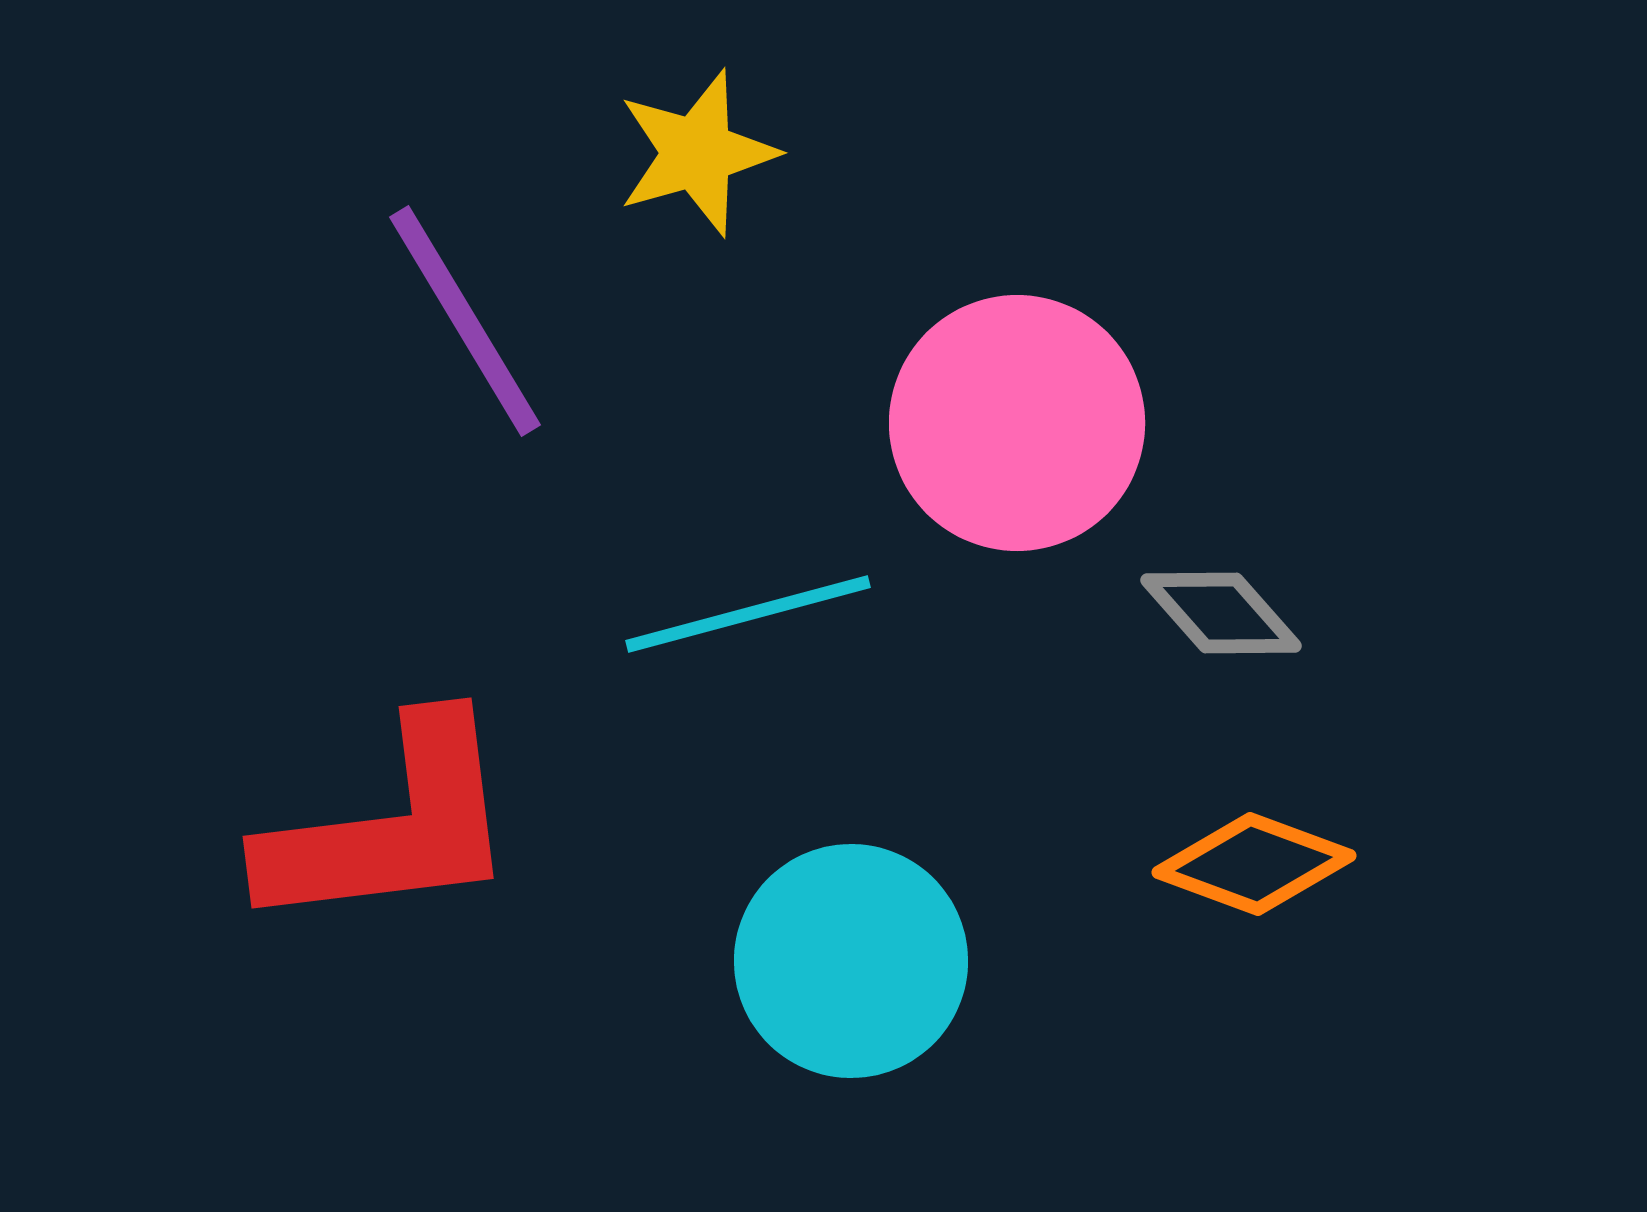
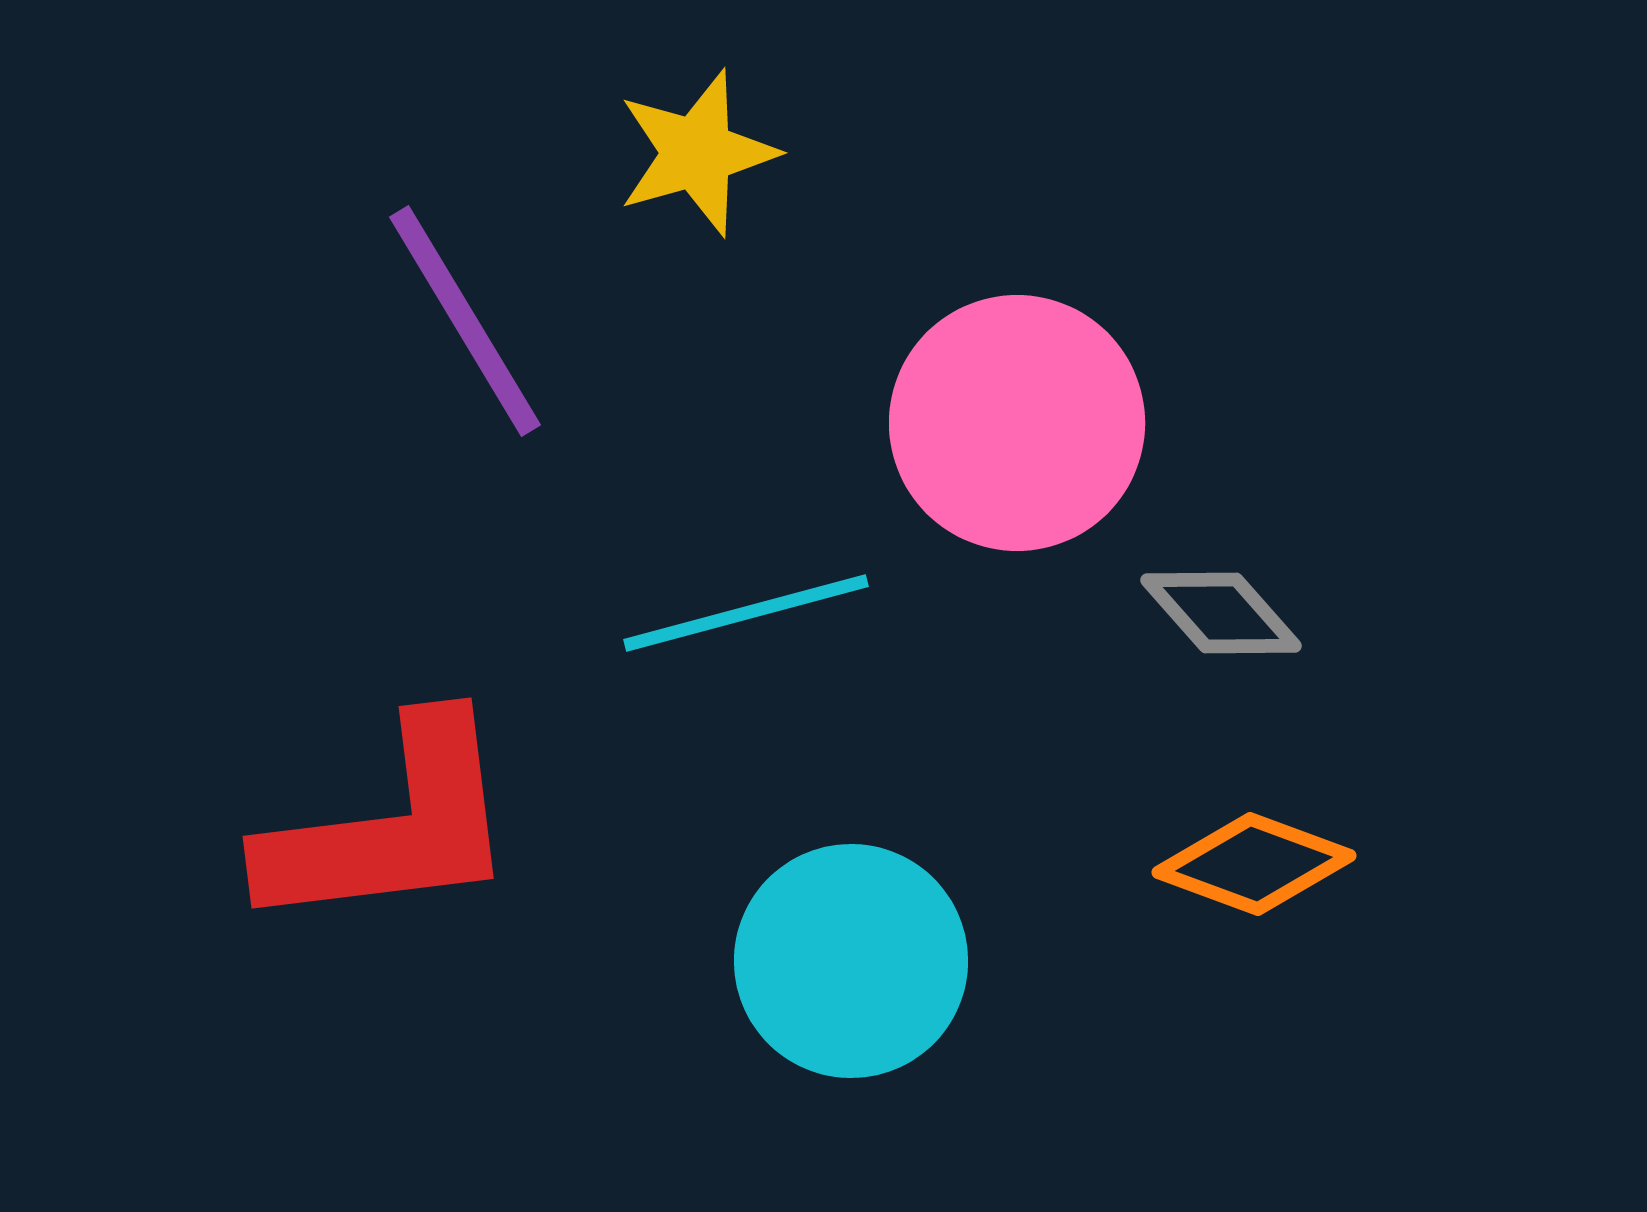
cyan line: moved 2 px left, 1 px up
